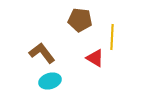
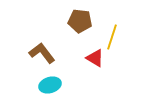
brown pentagon: moved 1 px down
yellow line: rotated 15 degrees clockwise
cyan ellipse: moved 4 px down
